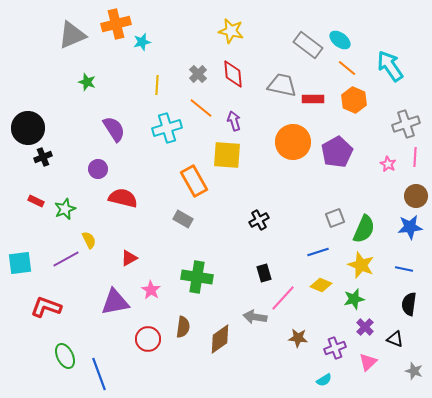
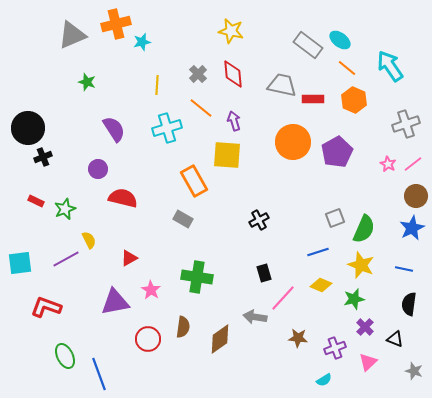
pink line at (415, 157): moved 2 px left, 7 px down; rotated 48 degrees clockwise
blue star at (410, 227): moved 2 px right, 1 px down; rotated 20 degrees counterclockwise
